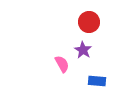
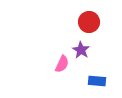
purple star: moved 2 px left
pink semicircle: rotated 54 degrees clockwise
